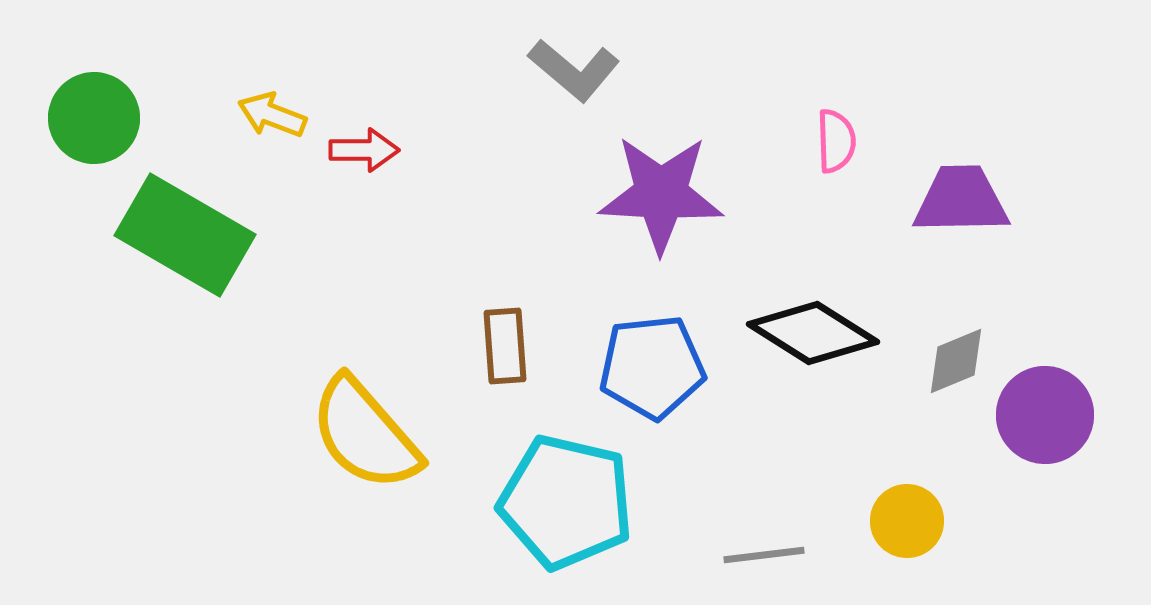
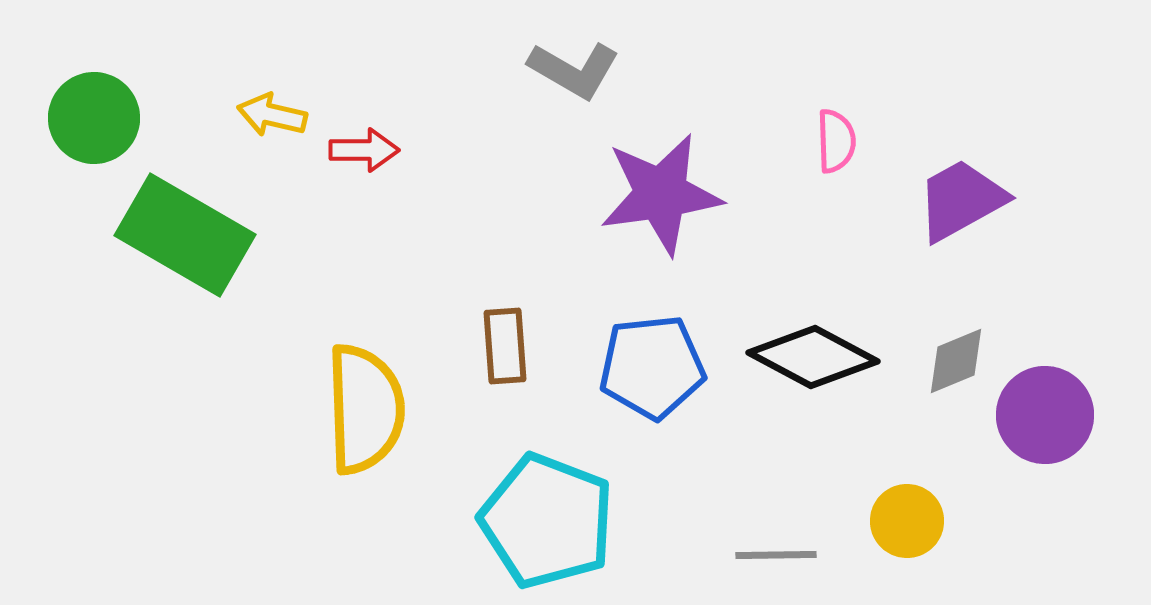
gray L-shape: rotated 10 degrees counterclockwise
yellow arrow: rotated 8 degrees counterclockwise
purple star: rotated 11 degrees counterclockwise
purple trapezoid: rotated 28 degrees counterclockwise
black diamond: moved 24 px down; rotated 4 degrees counterclockwise
yellow semicircle: moved 25 px up; rotated 141 degrees counterclockwise
cyan pentagon: moved 19 px left, 19 px down; rotated 8 degrees clockwise
gray line: moved 12 px right; rotated 6 degrees clockwise
